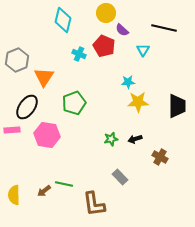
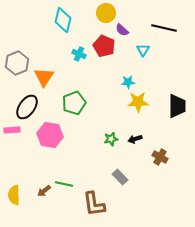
gray hexagon: moved 3 px down
pink hexagon: moved 3 px right
